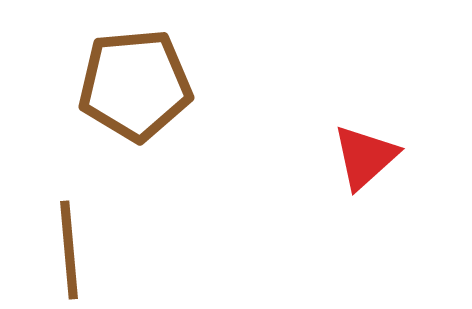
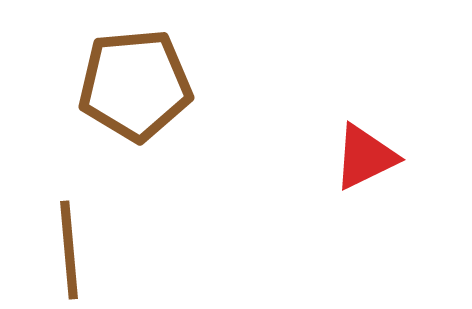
red triangle: rotated 16 degrees clockwise
